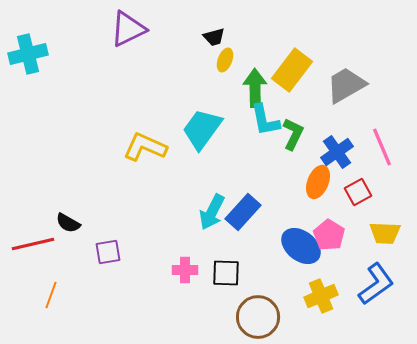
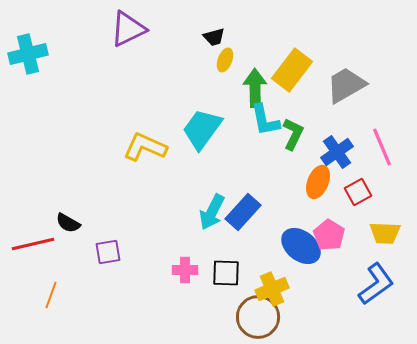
yellow cross: moved 49 px left, 7 px up
